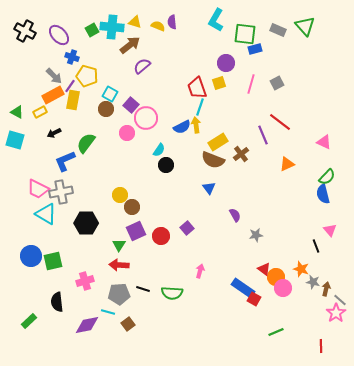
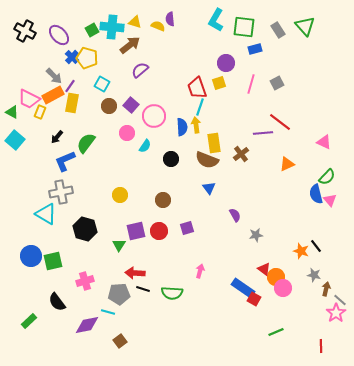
purple semicircle at (172, 22): moved 2 px left, 3 px up
gray rectangle at (278, 30): rotated 35 degrees clockwise
green square at (245, 34): moved 1 px left, 7 px up
blue cross at (72, 57): rotated 24 degrees clockwise
purple semicircle at (142, 66): moved 2 px left, 4 px down
yellow pentagon at (87, 76): moved 18 px up
cyan square at (110, 94): moved 8 px left, 10 px up
yellow rectangle at (73, 100): moved 1 px left, 3 px down
brown circle at (106, 109): moved 3 px right, 3 px up
green triangle at (17, 112): moved 5 px left
yellow rectangle at (40, 112): rotated 40 degrees counterclockwise
pink circle at (146, 118): moved 8 px right, 2 px up
blue semicircle at (182, 127): rotated 66 degrees counterclockwise
black arrow at (54, 133): moved 3 px right, 4 px down; rotated 24 degrees counterclockwise
purple line at (263, 135): moved 2 px up; rotated 72 degrees counterclockwise
cyan square at (15, 140): rotated 24 degrees clockwise
yellow rectangle at (218, 142): moved 4 px left, 1 px down; rotated 66 degrees counterclockwise
cyan semicircle at (159, 150): moved 14 px left, 4 px up
brown semicircle at (213, 160): moved 6 px left
black circle at (166, 165): moved 5 px right, 6 px up
pink trapezoid at (38, 189): moved 9 px left, 90 px up
blue semicircle at (323, 194): moved 7 px left
brown circle at (132, 207): moved 31 px right, 7 px up
black hexagon at (86, 223): moved 1 px left, 6 px down; rotated 15 degrees clockwise
purple square at (187, 228): rotated 24 degrees clockwise
pink triangle at (330, 230): moved 30 px up
purple square at (136, 231): rotated 12 degrees clockwise
red circle at (161, 236): moved 2 px left, 5 px up
black line at (316, 246): rotated 16 degrees counterclockwise
red arrow at (119, 265): moved 16 px right, 8 px down
orange star at (301, 269): moved 18 px up
gray star at (313, 282): moved 1 px right, 7 px up
black semicircle at (57, 302): rotated 30 degrees counterclockwise
brown square at (128, 324): moved 8 px left, 17 px down
